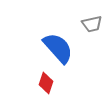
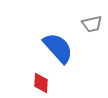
red diamond: moved 5 px left; rotated 15 degrees counterclockwise
